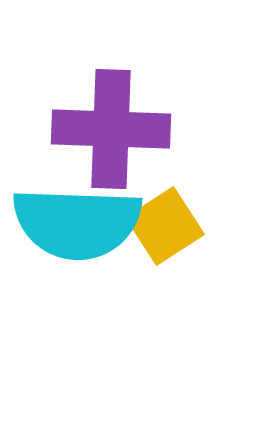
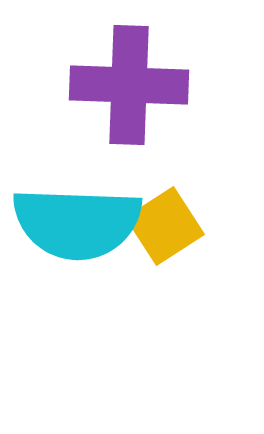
purple cross: moved 18 px right, 44 px up
